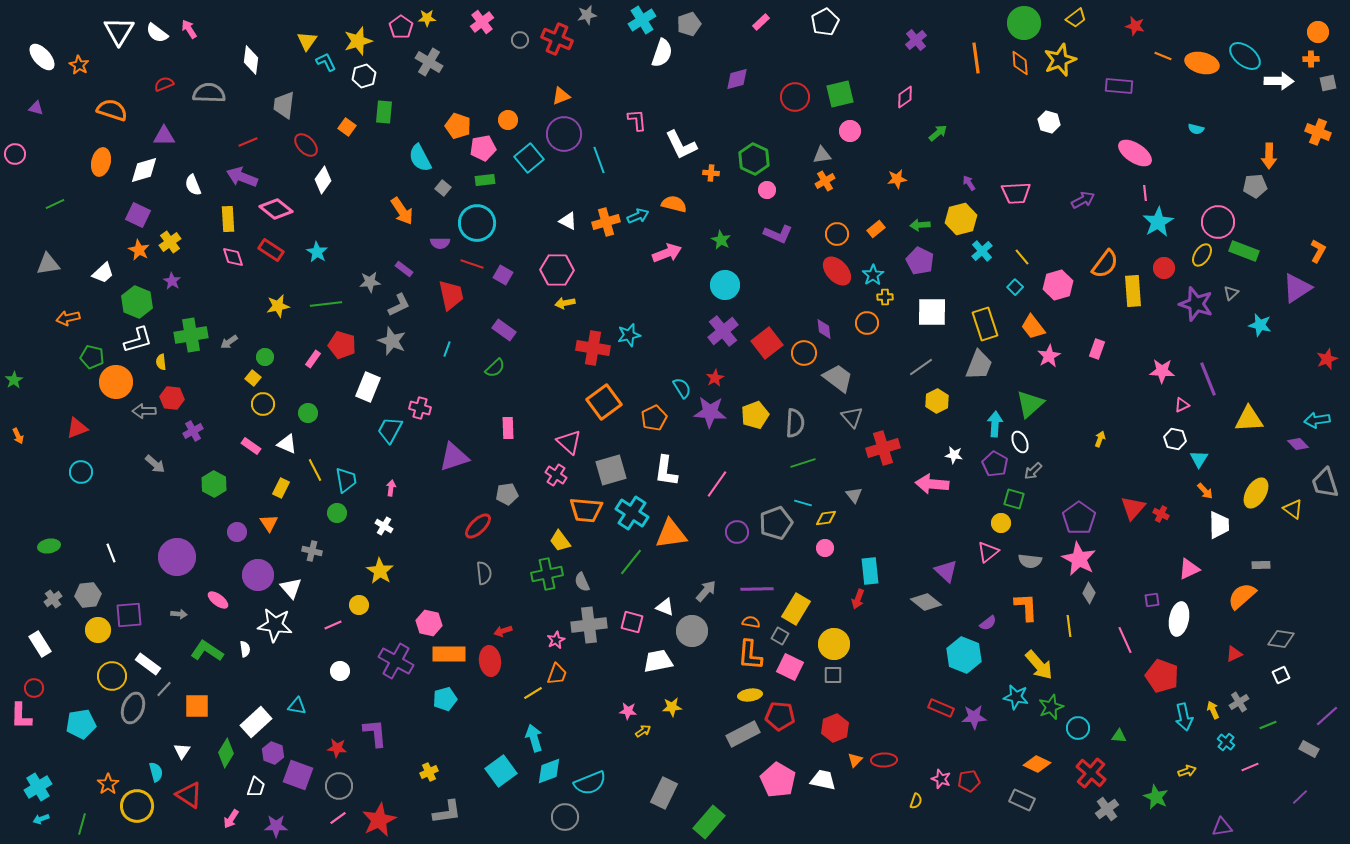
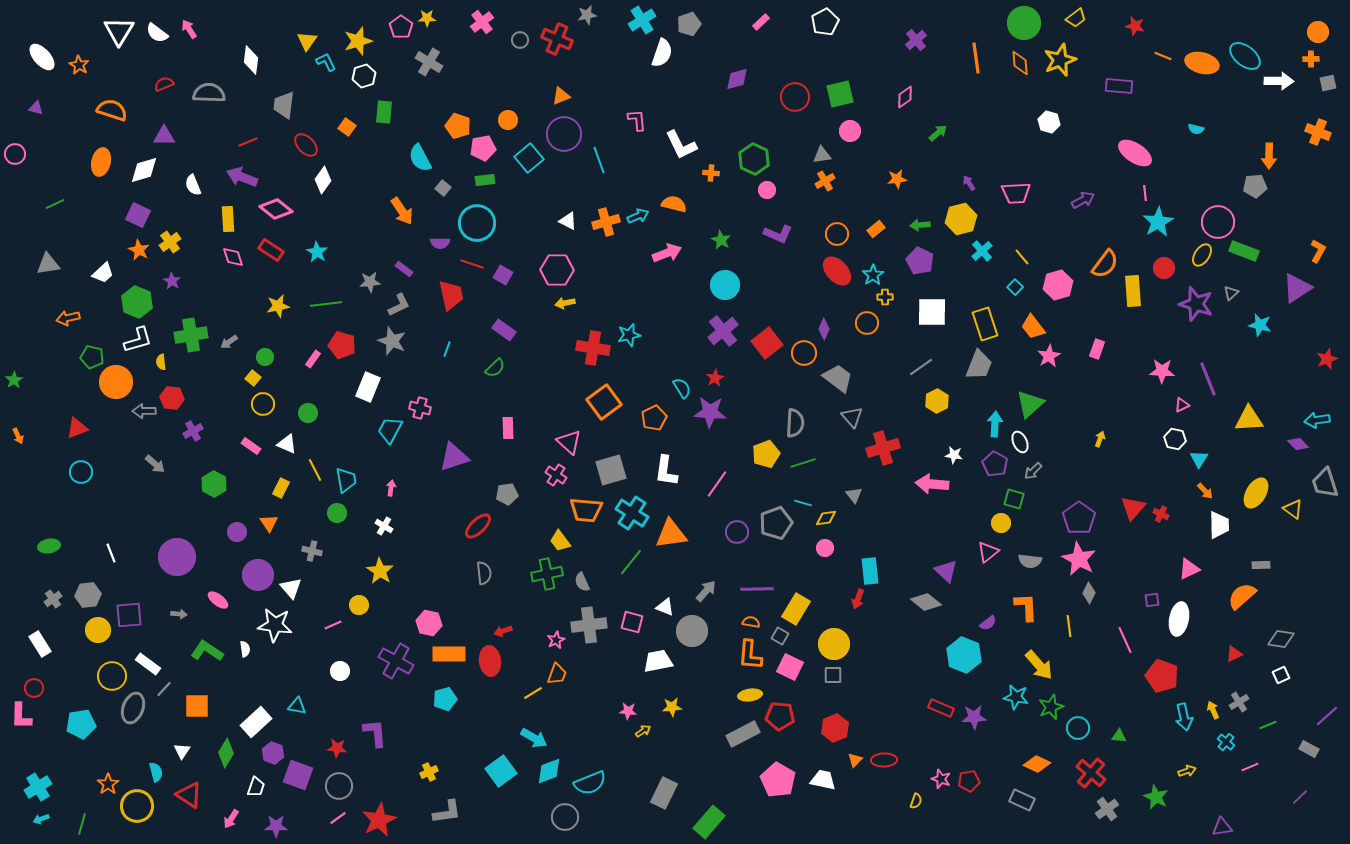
purple diamond at (824, 329): rotated 30 degrees clockwise
yellow pentagon at (755, 415): moved 11 px right, 39 px down
cyan arrow at (534, 738): rotated 136 degrees clockwise
